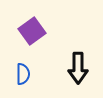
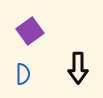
purple square: moved 2 px left
